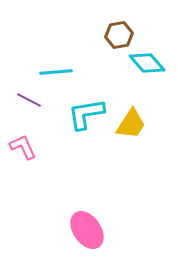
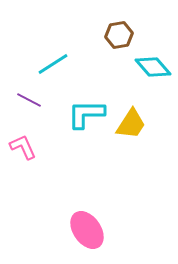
cyan diamond: moved 6 px right, 4 px down
cyan line: moved 3 px left, 8 px up; rotated 28 degrees counterclockwise
cyan L-shape: rotated 9 degrees clockwise
